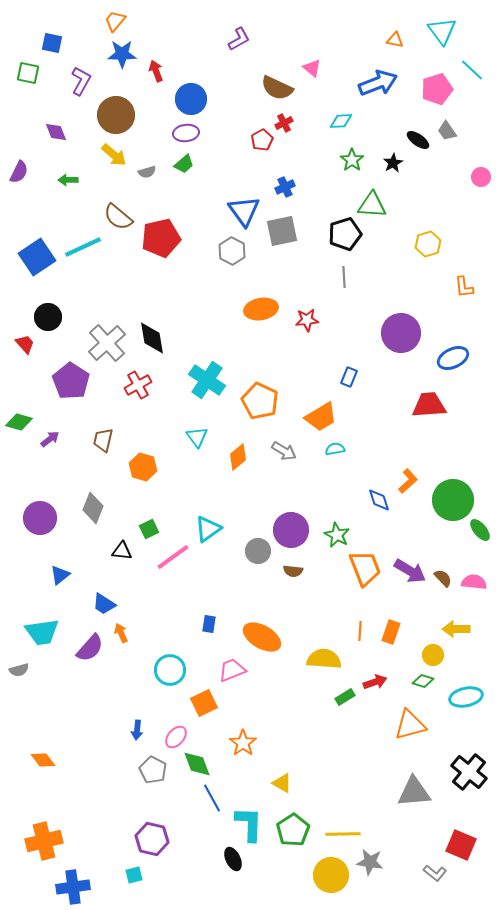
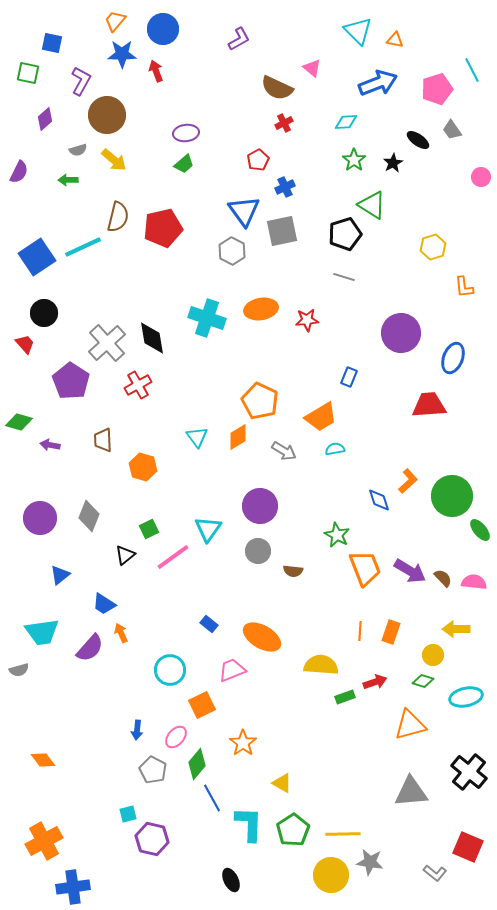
cyan triangle at (442, 31): moved 84 px left; rotated 8 degrees counterclockwise
cyan line at (472, 70): rotated 20 degrees clockwise
blue circle at (191, 99): moved 28 px left, 70 px up
brown circle at (116, 115): moved 9 px left
cyan diamond at (341, 121): moved 5 px right, 1 px down
gray trapezoid at (447, 131): moved 5 px right, 1 px up
purple diamond at (56, 132): moved 11 px left, 13 px up; rotated 70 degrees clockwise
red pentagon at (262, 140): moved 4 px left, 20 px down
yellow arrow at (114, 155): moved 5 px down
green star at (352, 160): moved 2 px right
gray semicircle at (147, 172): moved 69 px left, 22 px up
green triangle at (372, 205): rotated 28 degrees clockwise
brown semicircle at (118, 217): rotated 116 degrees counterclockwise
red pentagon at (161, 238): moved 2 px right, 10 px up
yellow hexagon at (428, 244): moved 5 px right, 3 px down
gray line at (344, 277): rotated 70 degrees counterclockwise
black circle at (48, 317): moved 4 px left, 4 px up
blue ellipse at (453, 358): rotated 44 degrees counterclockwise
cyan cross at (207, 380): moved 62 px up; rotated 15 degrees counterclockwise
purple arrow at (50, 439): moved 6 px down; rotated 132 degrees counterclockwise
brown trapezoid at (103, 440): rotated 15 degrees counterclockwise
orange diamond at (238, 457): moved 20 px up; rotated 8 degrees clockwise
green circle at (453, 500): moved 1 px left, 4 px up
gray diamond at (93, 508): moved 4 px left, 8 px down
cyan triangle at (208, 529): rotated 20 degrees counterclockwise
purple circle at (291, 530): moved 31 px left, 24 px up
black triangle at (122, 551): moved 3 px right, 4 px down; rotated 45 degrees counterclockwise
blue rectangle at (209, 624): rotated 60 degrees counterclockwise
yellow semicircle at (324, 659): moved 3 px left, 6 px down
green rectangle at (345, 697): rotated 12 degrees clockwise
orange square at (204, 703): moved 2 px left, 2 px down
green diamond at (197, 764): rotated 60 degrees clockwise
gray triangle at (414, 792): moved 3 px left
orange cross at (44, 841): rotated 15 degrees counterclockwise
red square at (461, 845): moved 7 px right, 2 px down
black ellipse at (233, 859): moved 2 px left, 21 px down
cyan square at (134, 875): moved 6 px left, 61 px up
